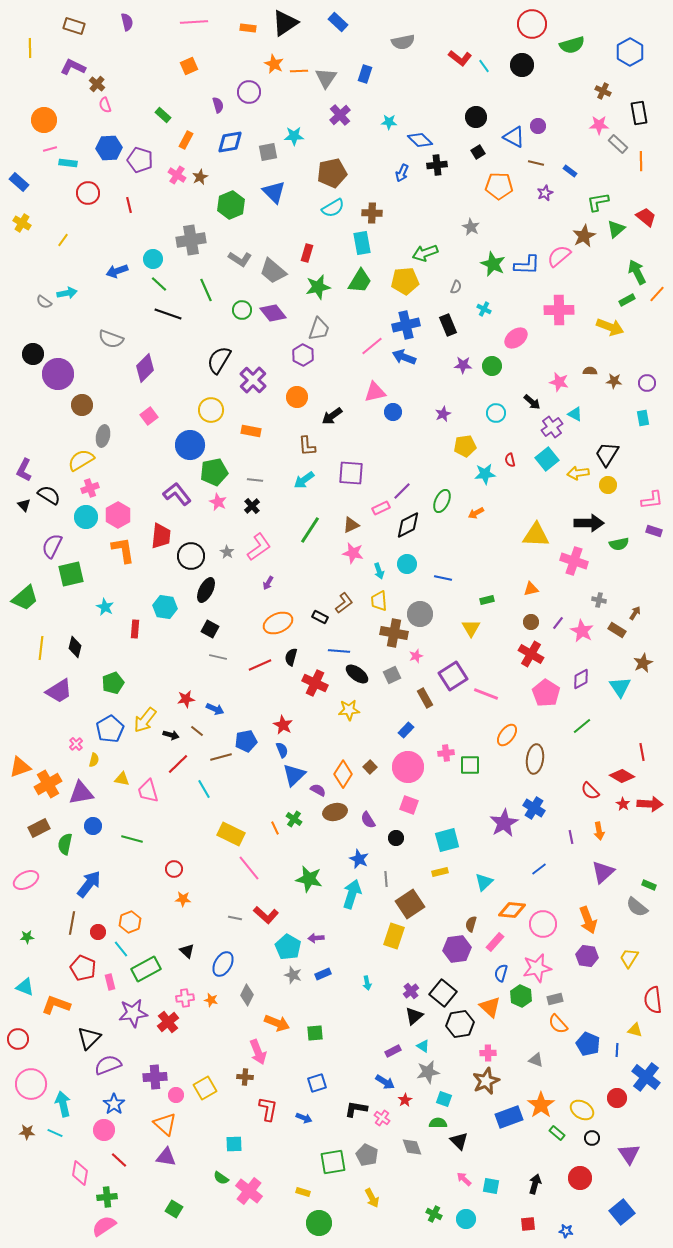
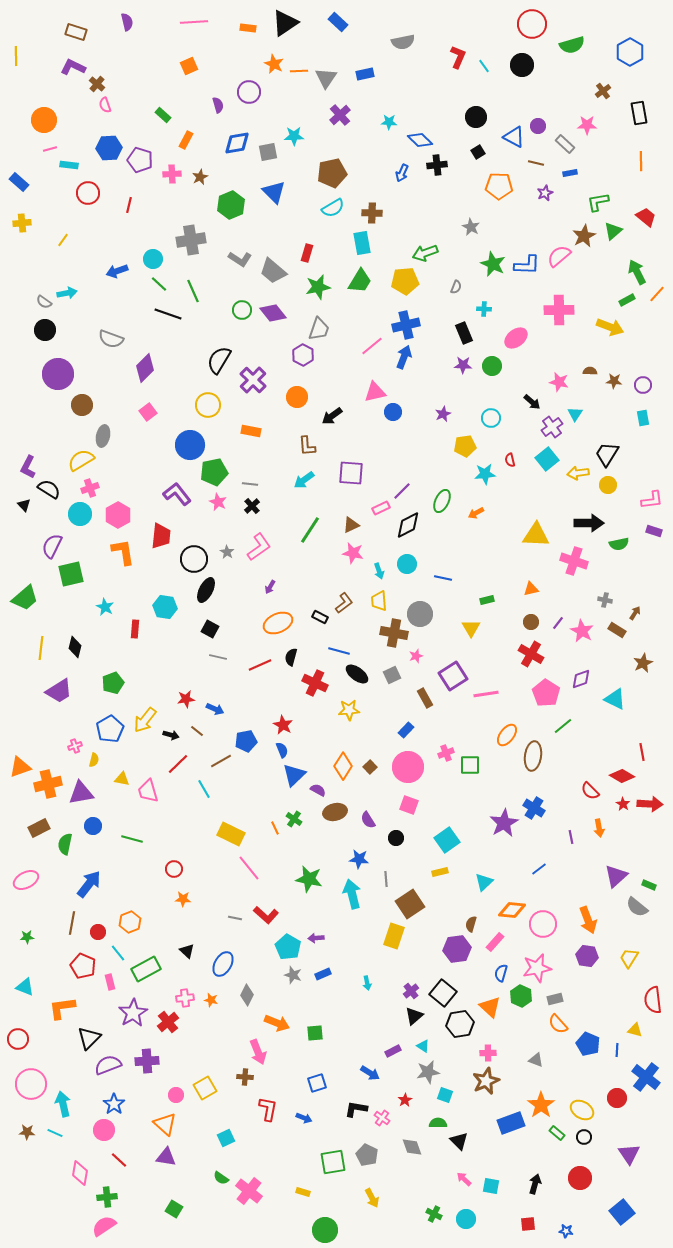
brown rectangle at (74, 26): moved 2 px right, 6 px down
yellow line at (30, 48): moved 14 px left, 8 px down
red L-shape at (460, 58): moved 2 px left, 1 px up; rotated 105 degrees counterclockwise
blue rectangle at (365, 74): rotated 60 degrees clockwise
brown cross at (603, 91): rotated 28 degrees clockwise
pink star at (599, 125): moved 12 px left
blue diamond at (230, 142): moved 7 px right, 1 px down
gray rectangle at (618, 144): moved 53 px left
cyan rectangle at (68, 163): moved 1 px right, 2 px down
blue rectangle at (570, 171): moved 2 px down; rotated 48 degrees counterclockwise
pink cross at (177, 175): moved 5 px left, 1 px up; rotated 36 degrees counterclockwise
red line at (129, 205): rotated 28 degrees clockwise
yellow cross at (22, 223): rotated 36 degrees counterclockwise
green triangle at (616, 229): moved 3 px left, 2 px down
green line at (206, 290): moved 13 px left, 1 px down
cyan cross at (484, 309): rotated 24 degrees counterclockwise
black rectangle at (448, 325): moved 16 px right, 8 px down
black circle at (33, 354): moved 12 px right, 24 px up
blue arrow at (404, 357): rotated 90 degrees clockwise
purple circle at (647, 383): moved 4 px left, 2 px down
yellow circle at (211, 410): moved 3 px left, 5 px up
cyan circle at (496, 413): moved 5 px left, 5 px down
cyan triangle at (575, 414): rotated 35 degrees clockwise
pink square at (149, 416): moved 1 px left, 4 px up
purple L-shape at (24, 470): moved 4 px right, 3 px up
gray line at (255, 480): moved 5 px left, 4 px down
black semicircle at (49, 495): moved 6 px up
cyan circle at (86, 517): moved 6 px left, 3 px up
orange L-shape at (123, 550): moved 2 px down
black circle at (191, 556): moved 3 px right, 3 px down
purple arrow at (268, 583): moved 2 px right, 4 px down
gray cross at (599, 600): moved 6 px right
blue line at (339, 651): rotated 10 degrees clockwise
purple diamond at (581, 679): rotated 10 degrees clockwise
cyan triangle at (620, 687): moved 5 px left, 12 px down; rotated 30 degrees counterclockwise
pink line at (486, 694): rotated 30 degrees counterclockwise
green line at (582, 726): moved 19 px left
pink cross at (76, 744): moved 1 px left, 2 px down; rotated 24 degrees clockwise
pink cross at (446, 753): rotated 14 degrees counterclockwise
brown line at (221, 757): moved 4 px down; rotated 15 degrees counterclockwise
brown ellipse at (535, 759): moved 2 px left, 3 px up
orange diamond at (343, 774): moved 8 px up
orange cross at (48, 784): rotated 16 degrees clockwise
orange arrow at (599, 831): moved 3 px up
cyan square at (447, 840): rotated 20 degrees counterclockwise
blue star at (359, 859): rotated 18 degrees counterclockwise
purple triangle at (603, 872): moved 13 px right, 4 px down
cyan arrow at (352, 894): rotated 32 degrees counterclockwise
cyan line at (121, 949): moved 3 px left, 4 px down
red pentagon at (83, 968): moved 2 px up
orange L-shape at (56, 1005): moved 6 px right, 3 px down; rotated 28 degrees counterclockwise
purple star at (133, 1013): rotated 24 degrees counterclockwise
purple cross at (155, 1077): moved 8 px left, 16 px up
blue arrow at (385, 1082): moved 15 px left, 9 px up
cyan square at (444, 1099): moved 1 px right, 4 px up
blue rectangle at (509, 1117): moved 2 px right, 6 px down
black circle at (592, 1138): moved 8 px left, 1 px up
cyan square at (234, 1144): moved 8 px left, 6 px up; rotated 24 degrees counterclockwise
green circle at (319, 1223): moved 6 px right, 7 px down
